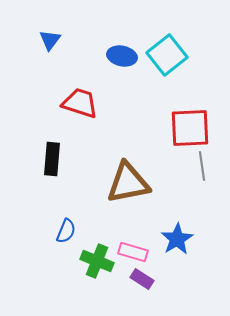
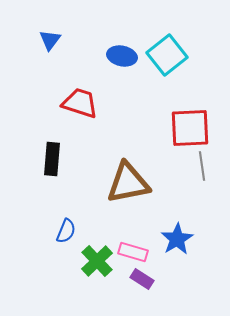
green cross: rotated 24 degrees clockwise
